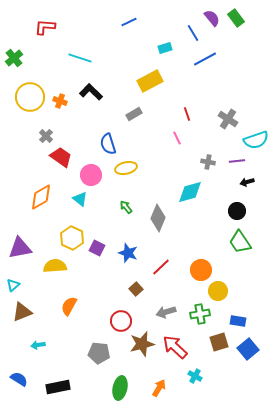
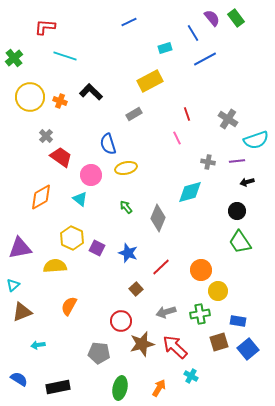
cyan line at (80, 58): moved 15 px left, 2 px up
cyan cross at (195, 376): moved 4 px left
